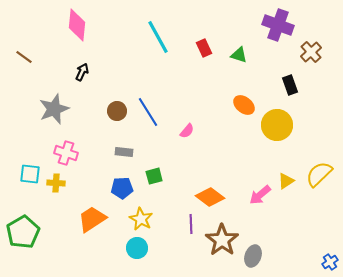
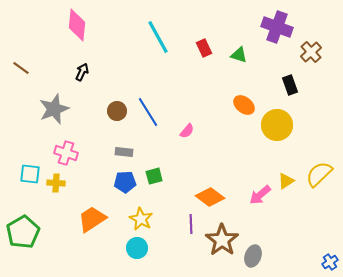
purple cross: moved 1 px left, 2 px down
brown line: moved 3 px left, 11 px down
blue pentagon: moved 3 px right, 6 px up
